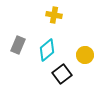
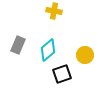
yellow cross: moved 4 px up
cyan diamond: moved 1 px right
black square: rotated 18 degrees clockwise
